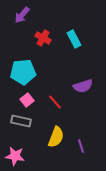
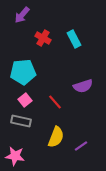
pink square: moved 2 px left
purple line: rotated 72 degrees clockwise
